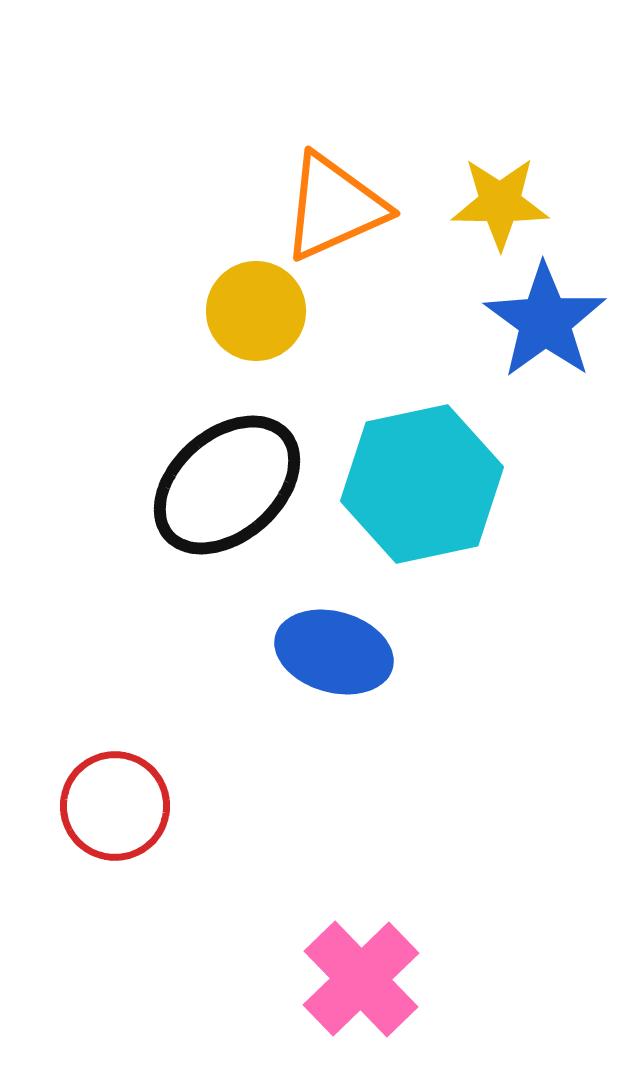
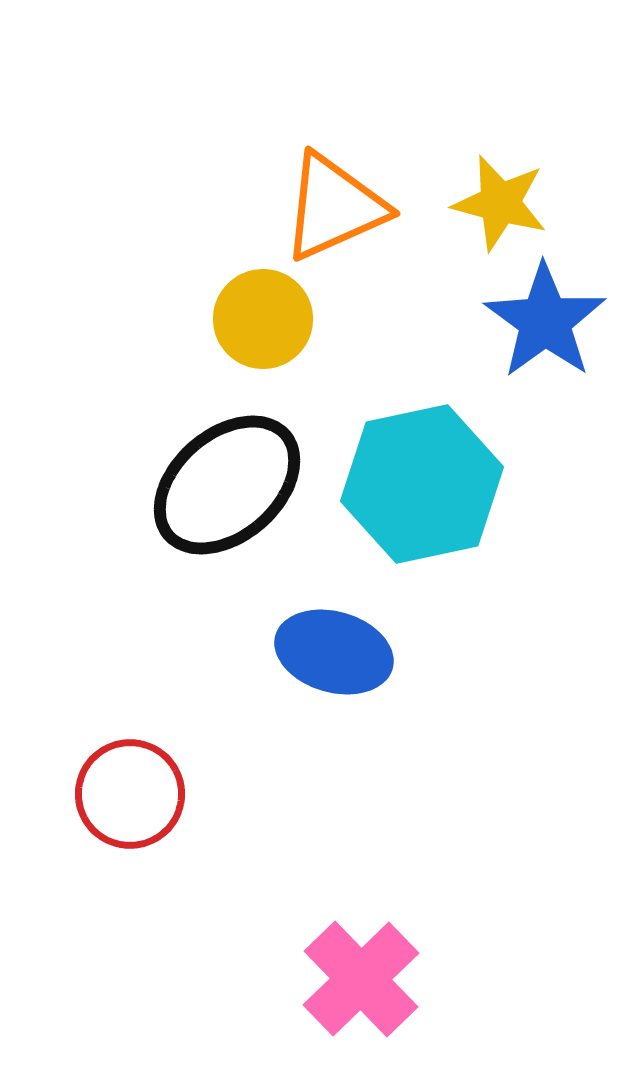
yellow star: rotated 14 degrees clockwise
yellow circle: moved 7 px right, 8 px down
red circle: moved 15 px right, 12 px up
